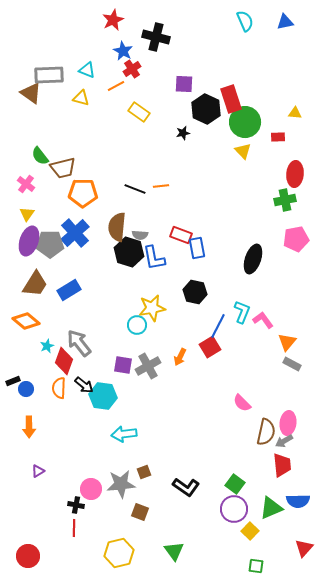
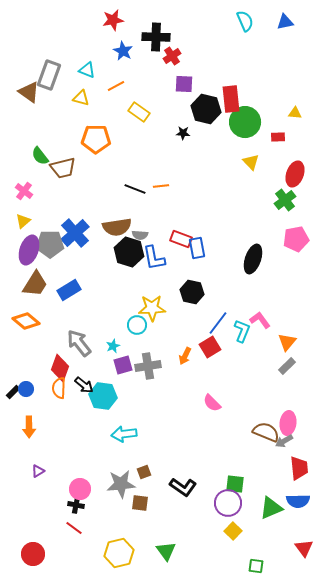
red star at (113, 20): rotated 15 degrees clockwise
black cross at (156, 37): rotated 12 degrees counterclockwise
red cross at (132, 69): moved 40 px right, 13 px up
gray rectangle at (49, 75): rotated 68 degrees counterclockwise
brown triangle at (31, 93): moved 2 px left, 1 px up
red rectangle at (231, 99): rotated 12 degrees clockwise
black hexagon at (206, 109): rotated 12 degrees counterclockwise
black star at (183, 133): rotated 16 degrees clockwise
yellow triangle at (243, 151): moved 8 px right, 11 px down
red ellipse at (295, 174): rotated 15 degrees clockwise
pink cross at (26, 184): moved 2 px left, 7 px down
orange pentagon at (83, 193): moved 13 px right, 54 px up
green cross at (285, 200): rotated 25 degrees counterclockwise
yellow triangle at (27, 214): moved 4 px left, 7 px down; rotated 14 degrees clockwise
brown semicircle at (117, 227): rotated 104 degrees counterclockwise
red rectangle at (181, 235): moved 4 px down
purple ellipse at (29, 241): moved 9 px down
black hexagon at (195, 292): moved 3 px left
yellow star at (152, 308): rotated 8 degrees clockwise
cyan L-shape at (242, 312): moved 19 px down
pink L-shape at (263, 320): moved 3 px left
blue line at (218, 326): moved 3 px up; rotated 10 degrees clockwise
cyan star at (47, 346): moved 66 px right
orange arrow at (180, 357): moved 5 px right, 1 px up
red diamond at (64, 361): moved 4 px left, 7 px down
gray rectangle at (292, 364): moved 5 px left, 2 px down; rotated 72 degrees counterclockwise
purple square at (123, 365): rotated 24 degrees counterclockwise
gray cross at (148, 366): rotated 20 degrees clockwise
black rectangle at (13, 381): moved 11 px down; rotated 24 degrees counterclockwise
pink semicircle at (242, 403): moved 30 px left
brown semicircle at (266, 432): rotated 80 degrees counterclockwise
red trapezoid at (282, 465): moved 17 px right, 3 px down
green square at (235, 484): rotated 30 degrees counterclockwise
black L-shape at (186, 487): moved 3 px left
pink circle at (91, 489): moved 11 px left
purple circle at (234, 509): moved 6 px left, 6 px up
brown square at (140, 512): moved 9 px up; rotated 12 degrees counterclockwise
red line at (74, 528): rotated 54 degrees counterclockwise
yellow square at (250, 531): moved 17 px left
red triangle at (304, 548): rotated 18 degrees counterclockwise
green triangle at (174, 551): moved 8 px left
red circle at (28, 556): moved 5 px right, 2 px up
